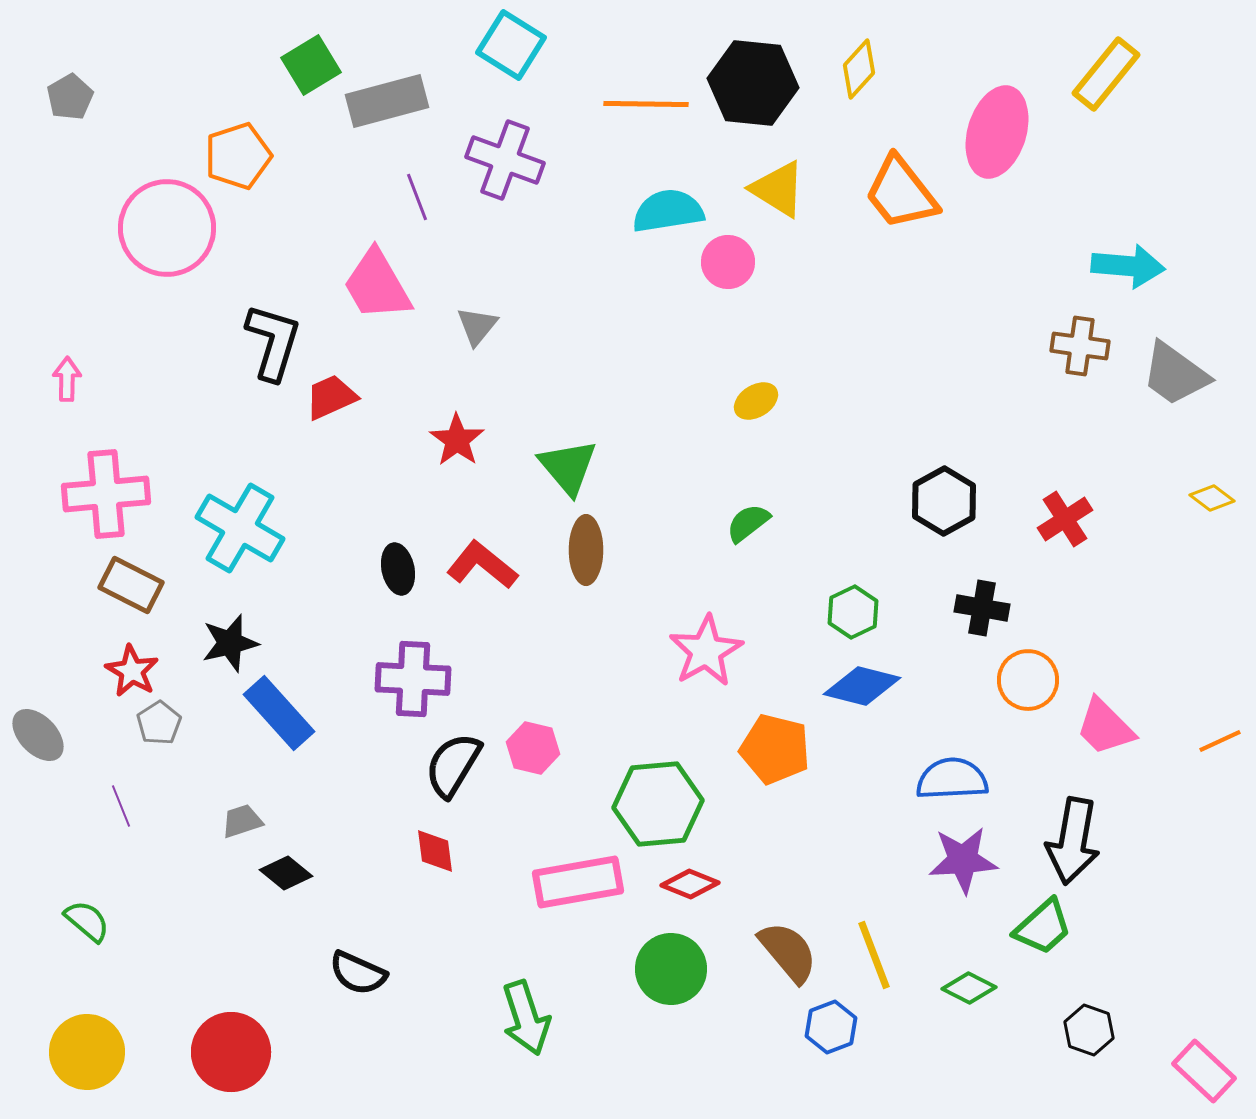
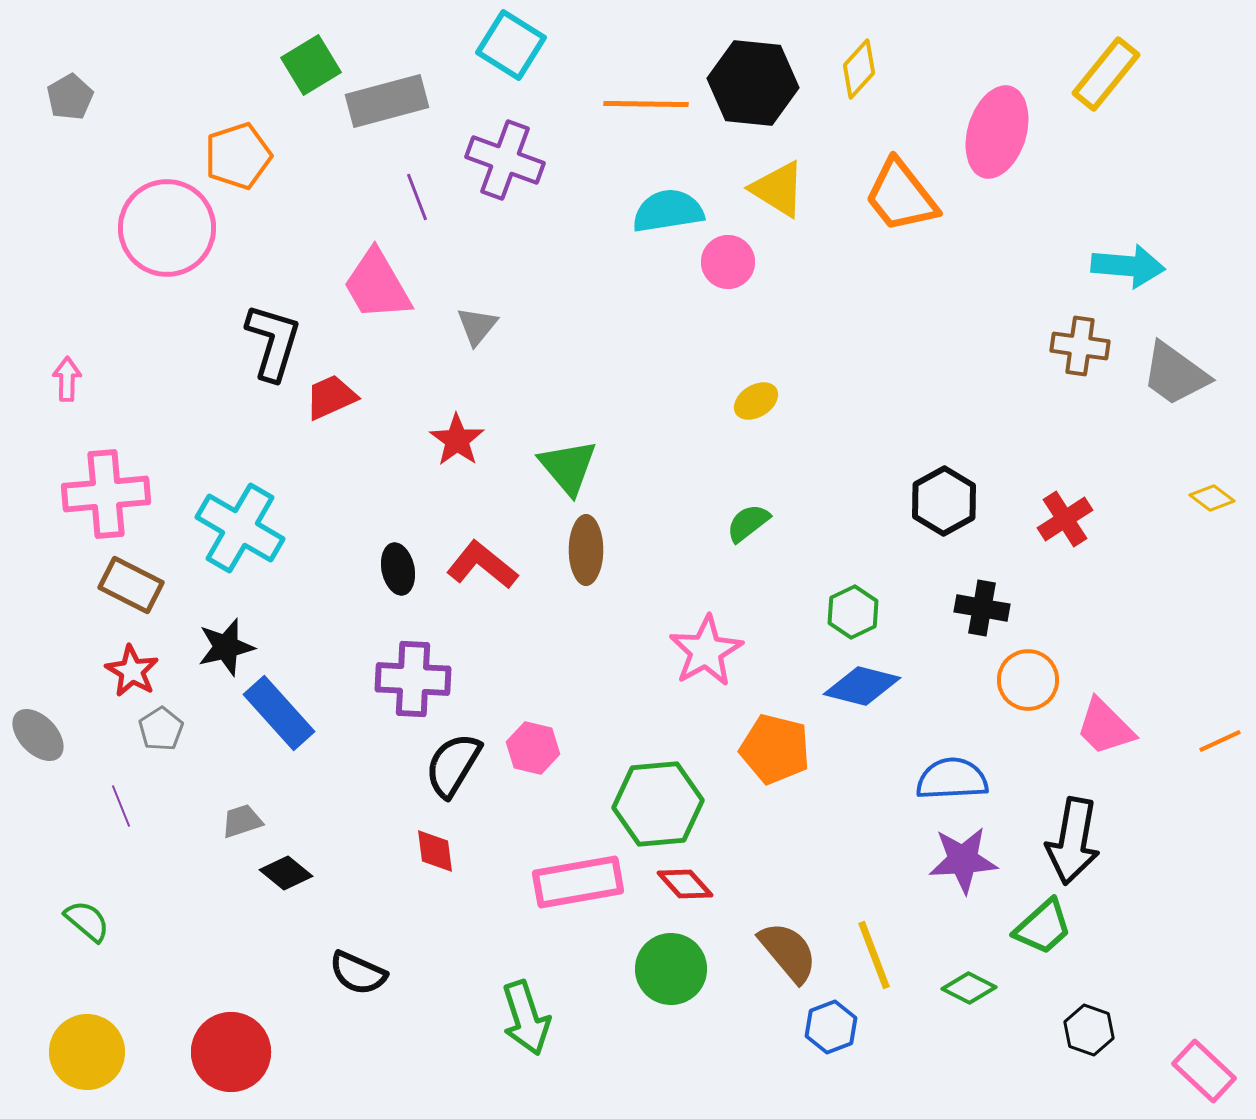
orange trapezoid at (901, 193): moved 3 px down
black star at (230, 643): moved 4 px left, 4 px down
gray pentagon at (159, 723): moved 2 px right, 6 px down
red diamond at (690, 884): moved 5 px left; rotated 26 degrees clockwise
